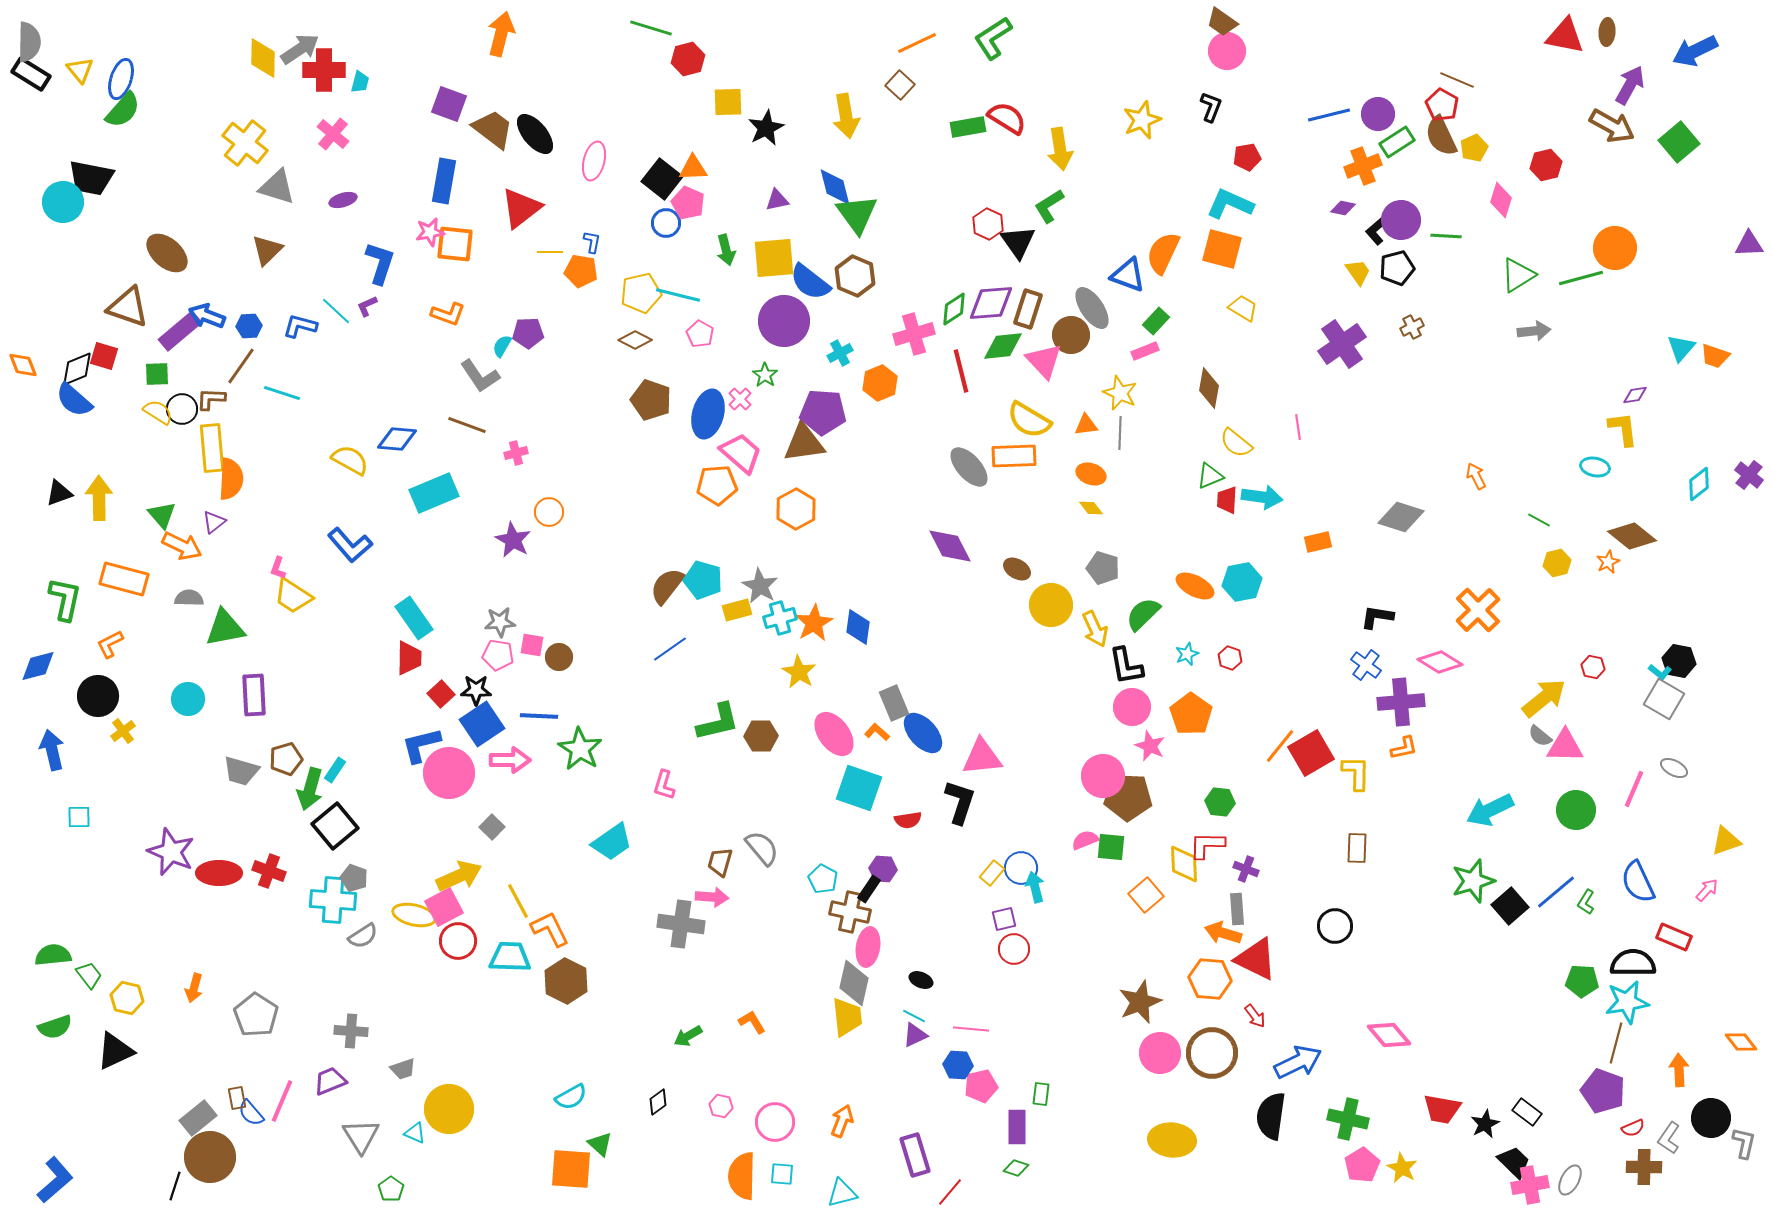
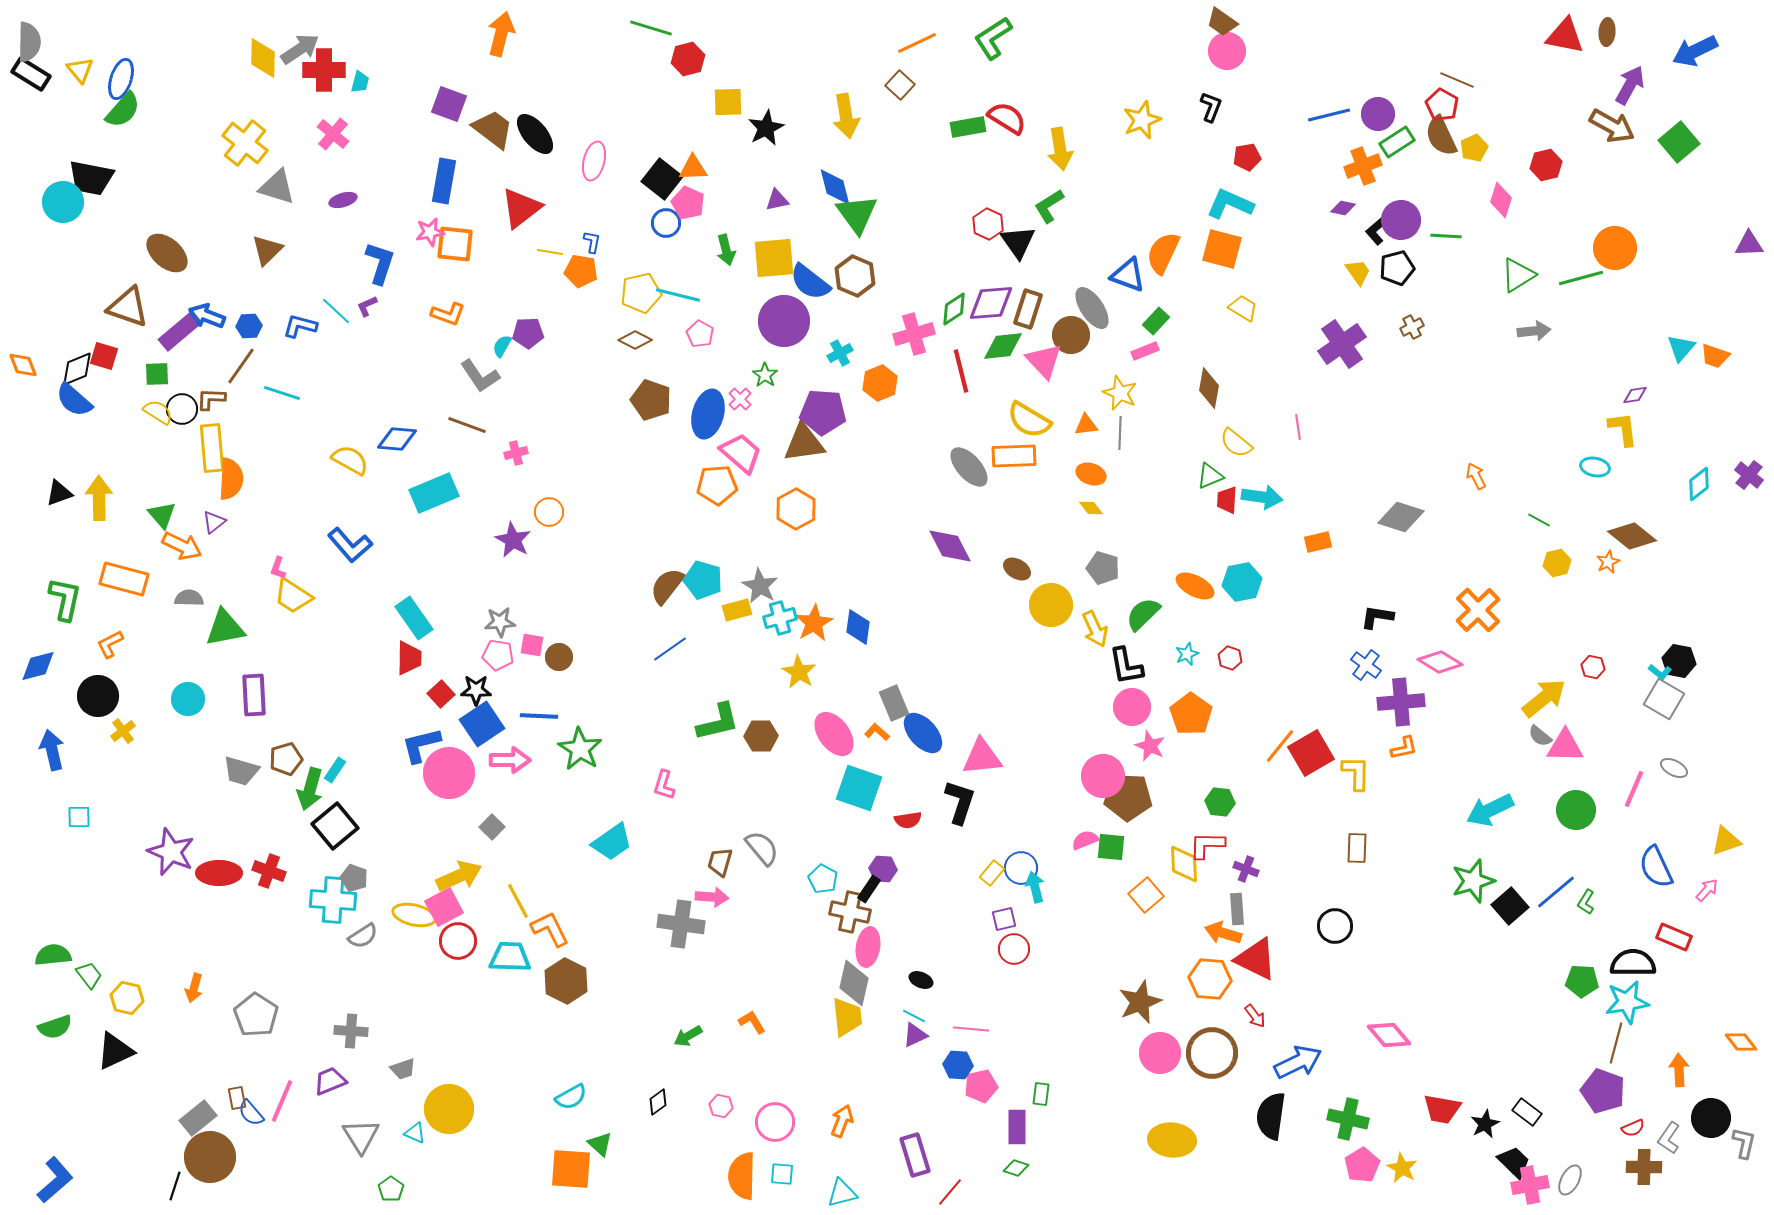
yellow line at (550, 252): rotated 10 degrees clockwise
blue semicircle at (1638, 882): moved 18 px right, 15 px up
